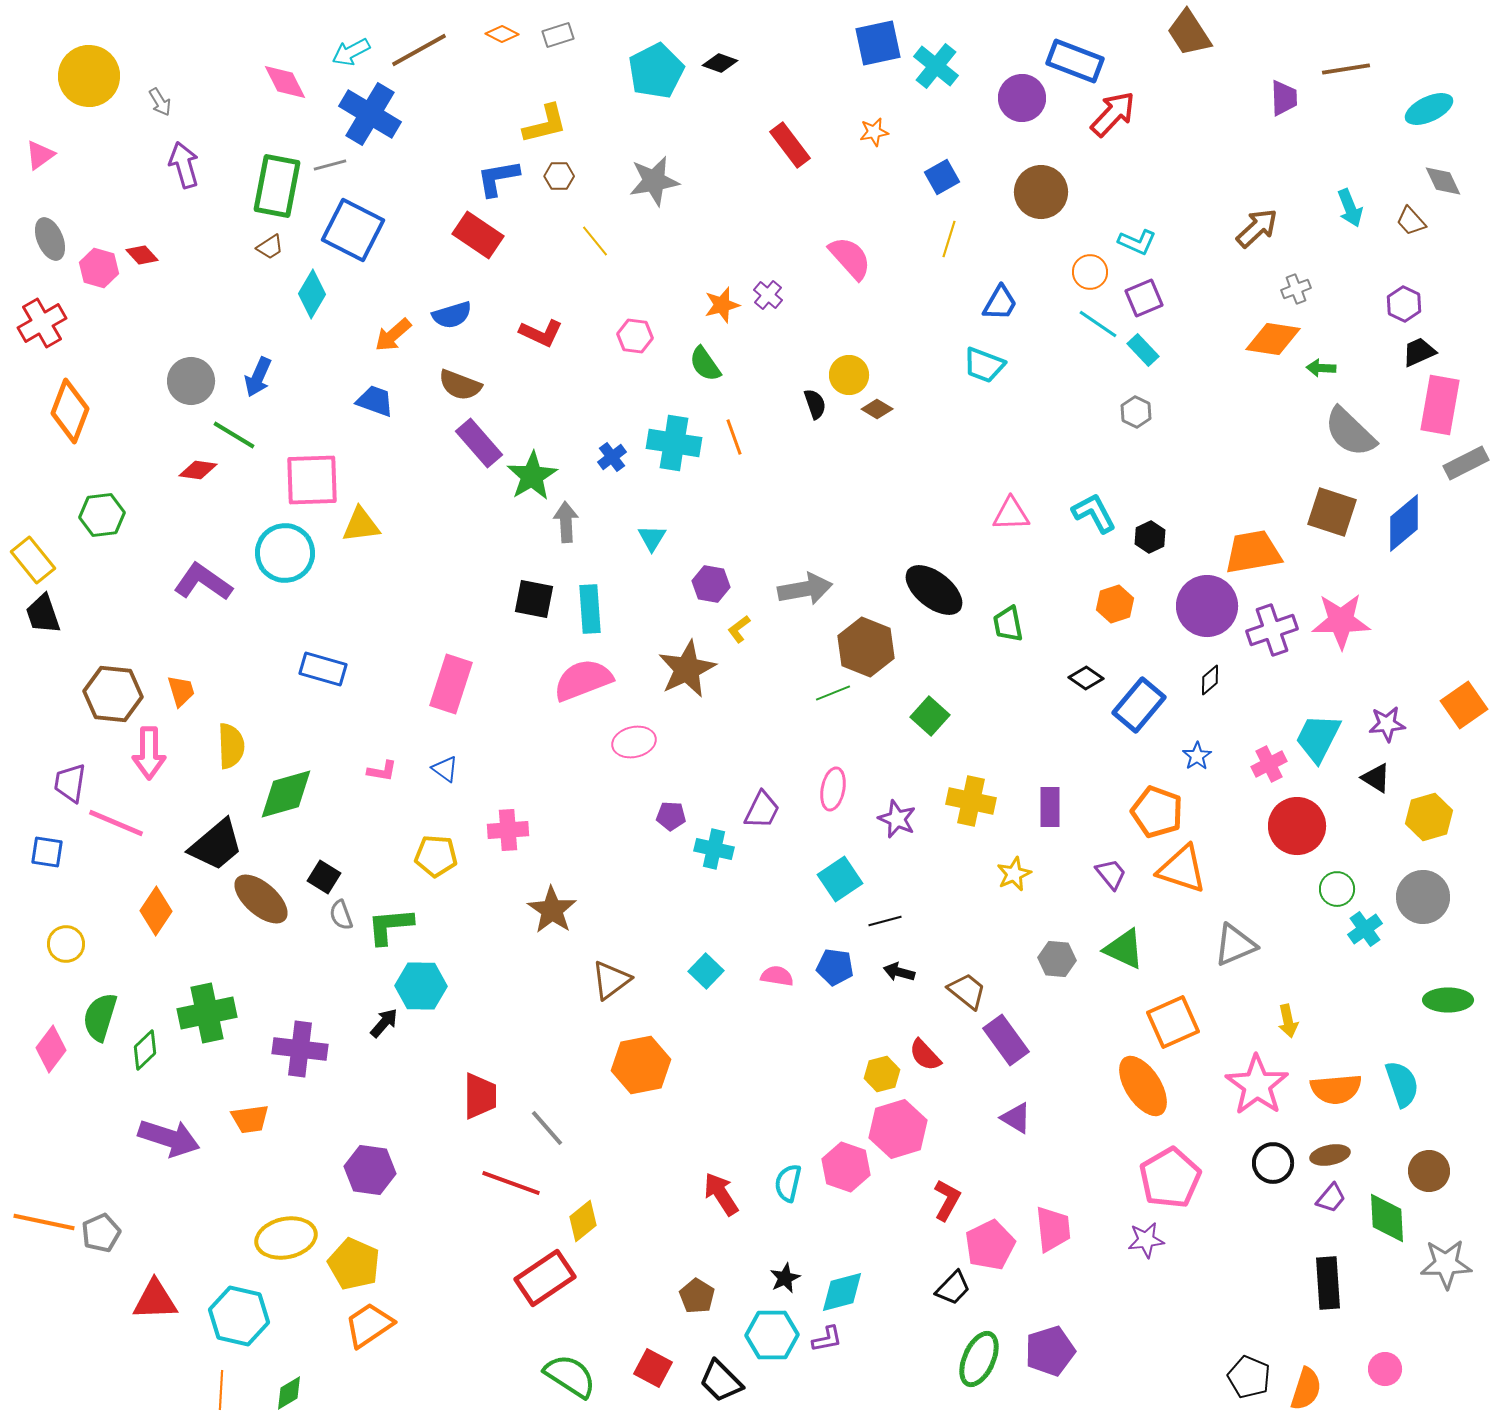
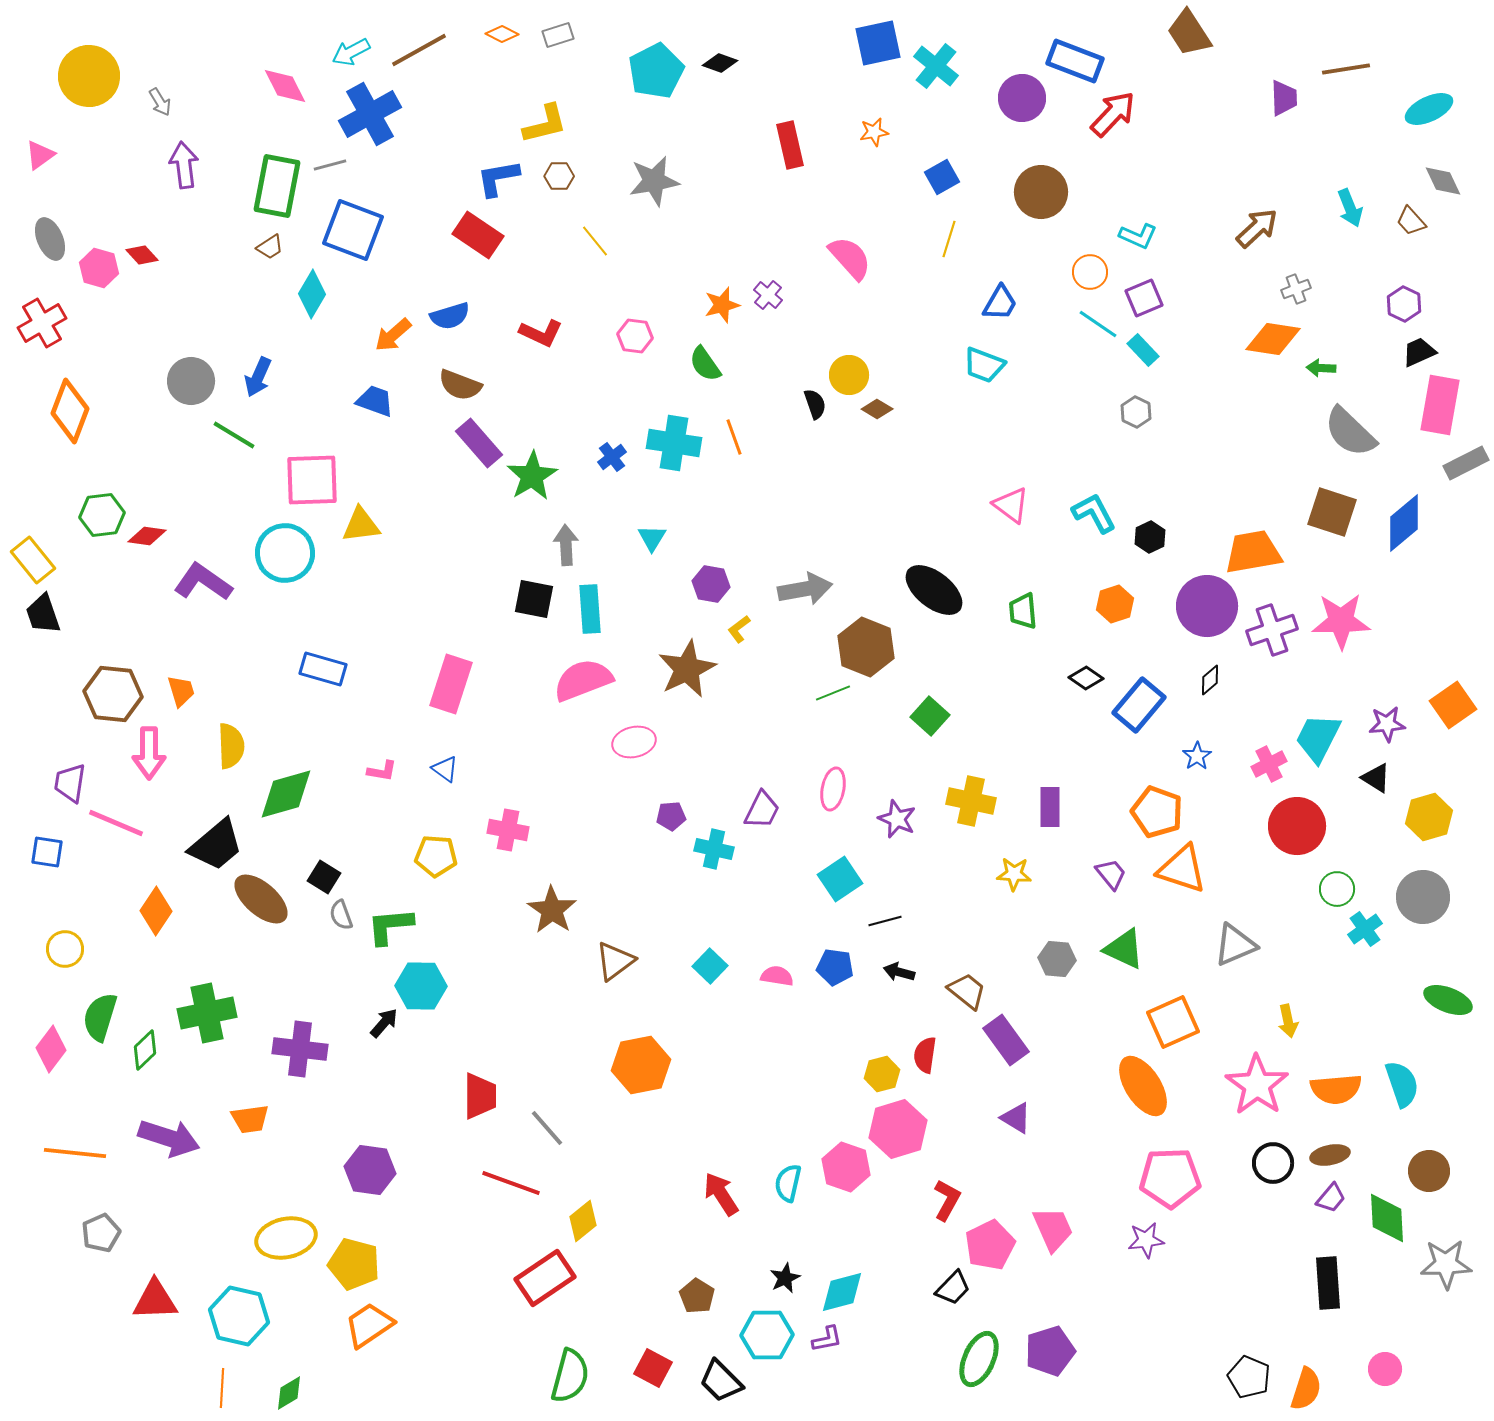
pink diamond at (285, 82): moved 4 px down
blue cross at (370, 114): rotated 30 degrees clockwise
red rectangle at (790, 145): rotated 24 degrees clockwise
purple arrow at (184, 165): rotated 9 degrees clockwise
blue square at (353, 230): rotated 6 degrees counterclockwise
cyan L-shape at (1137, 242): moved 1 px right, 6 px up
blue semicircle at (452, 315): moved 2 px left, 1 px down
red diamond at (198, 470): moved 51 px left, 66 px down
pink triangle at (1011, 514): moved 9 px up; rotated 39 degrees clockwise
gray arrow at (566, 522): moved 23 px down
green trapezoid at (1008, 624): moved 15 px right, 13 px up; rotated 6 degrees clockwise
orange square at (1464, 705): moved 11 px left
purple pentagon at (671, 816): rotated 8 degrees counterclockwise
pink cross at (508, 830): rotated 15 degrees clockwise
yellow star at (1014, 874): rotated 28 degrees clockwise
yellow circle at (66, 944): moved 1 px left, 5 px down
cyan square at (706, 971): moved 4 px right, 5 px up
brown triangle at (611, 980): moved 4 px right, 19 px up
green ellipse at (1448, 1000): rotated 21 degrees clockwise
red semicircle at (925, 1055): rotated 51 degrees clockwise
pink pentagon at (1170, 1178): rotated 28 degrees clockwise
orange line at (44, 1222): moved 31 px right, 69 px up; rotated 6 degrees counterclockwise
pink trapezoid at (1053, 1229): rotated 18 degrees counterclockwise
yellow pentagon at (354, 1264): rotated 9 degrees counterclockwise
cyan hexagon at (772, 1335): moved 5 px left
green semicircle at (570, 1376): rotated 72 degrees clockwise
orange line at (221, 1390): moved 1 px right, 2 px up
